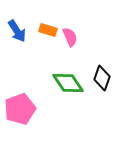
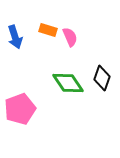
blue arrow: moved 2 px left, 6 px down; rotated 15 degrees clockwise
